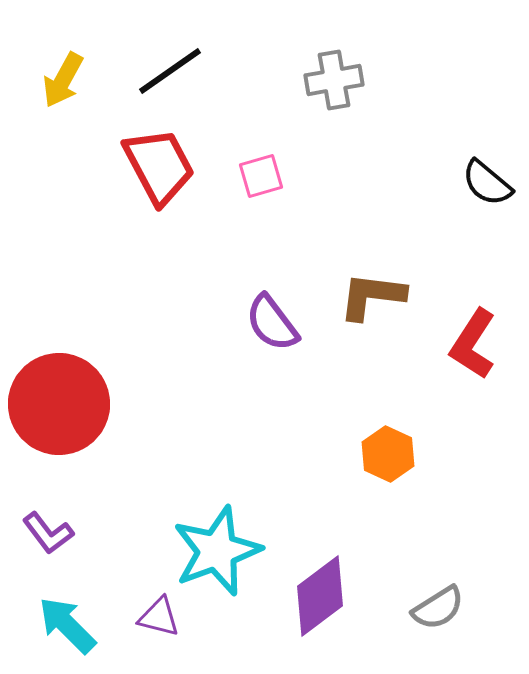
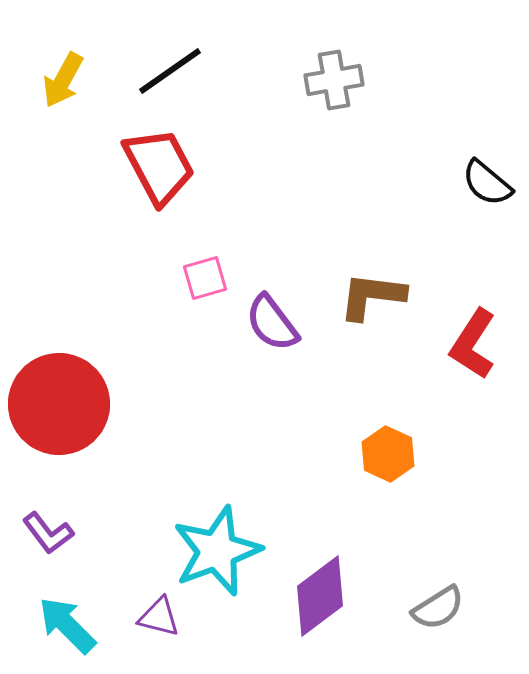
pink square: moved 56 px left, 102 px down
